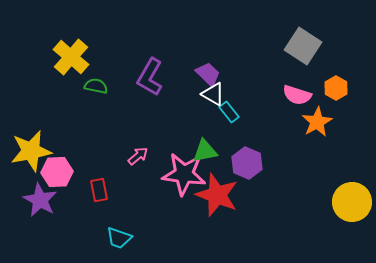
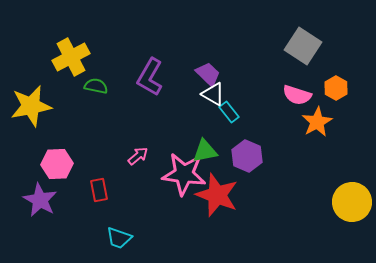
yellow cross: rotated 21 degrees clockwise
yellow star: moved 45 px up
purple hexagon: moved 7 px up
pink hexagon: moved 8 px up
